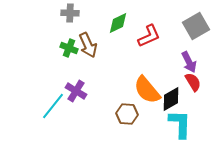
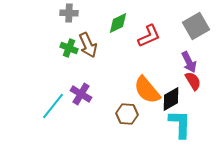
gray cross: moved 1 px left
red semicircle: moved 1 px up
purple cross: moved 5 px right, 3 px down
